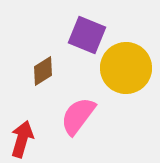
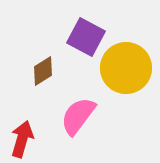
purple square: moved 1 px left, 2 px down; rotated 6 degrees clockwise
